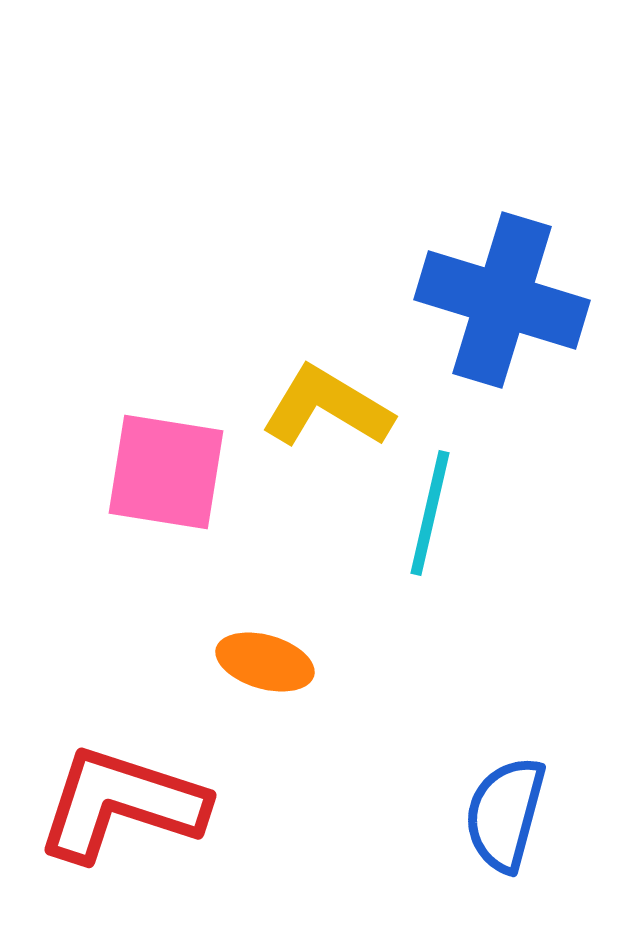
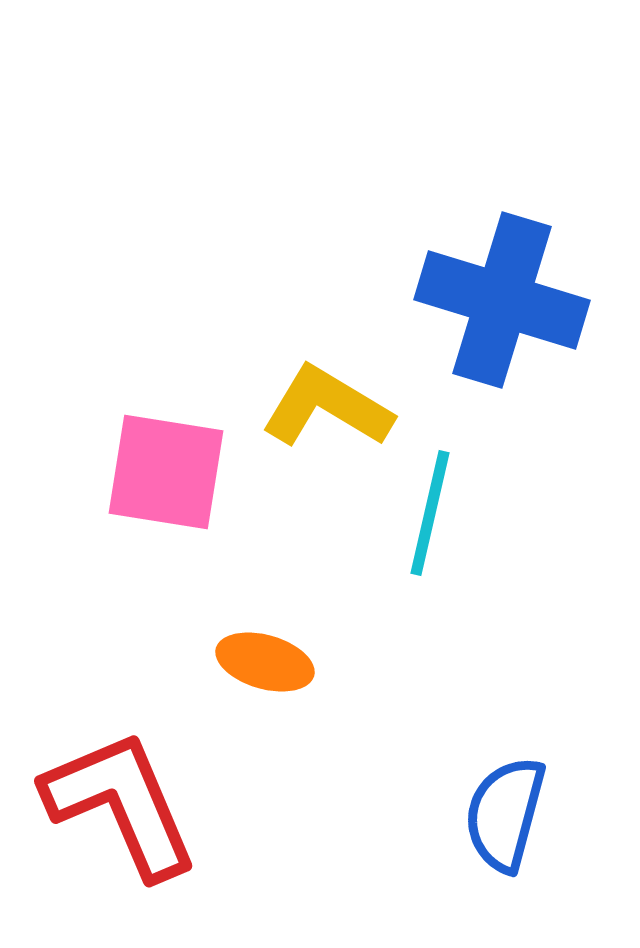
red L-shape: rotated 49 degrees clockwise
